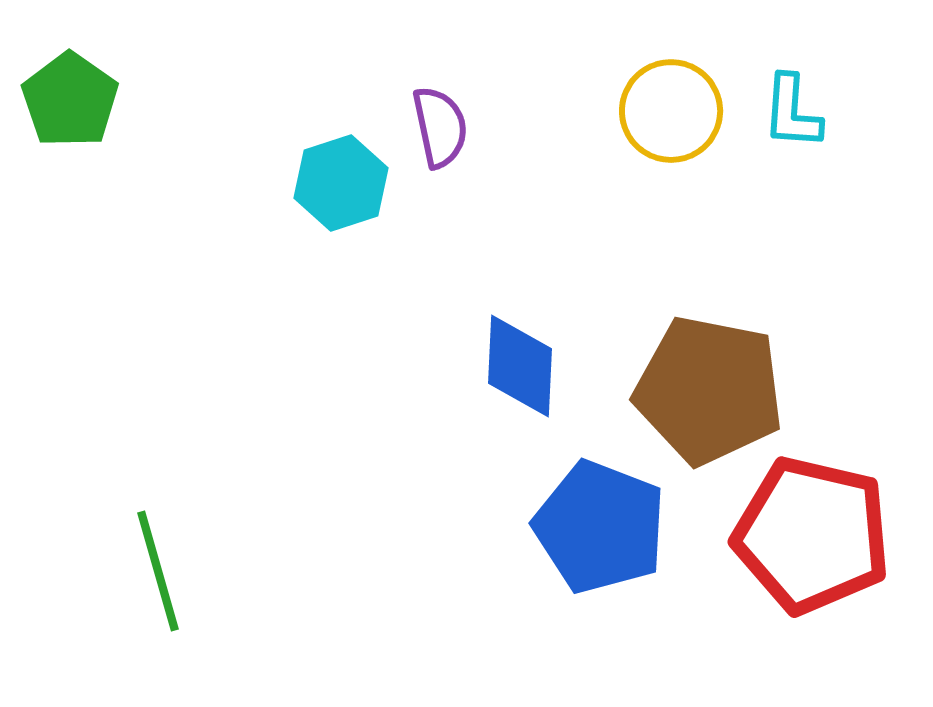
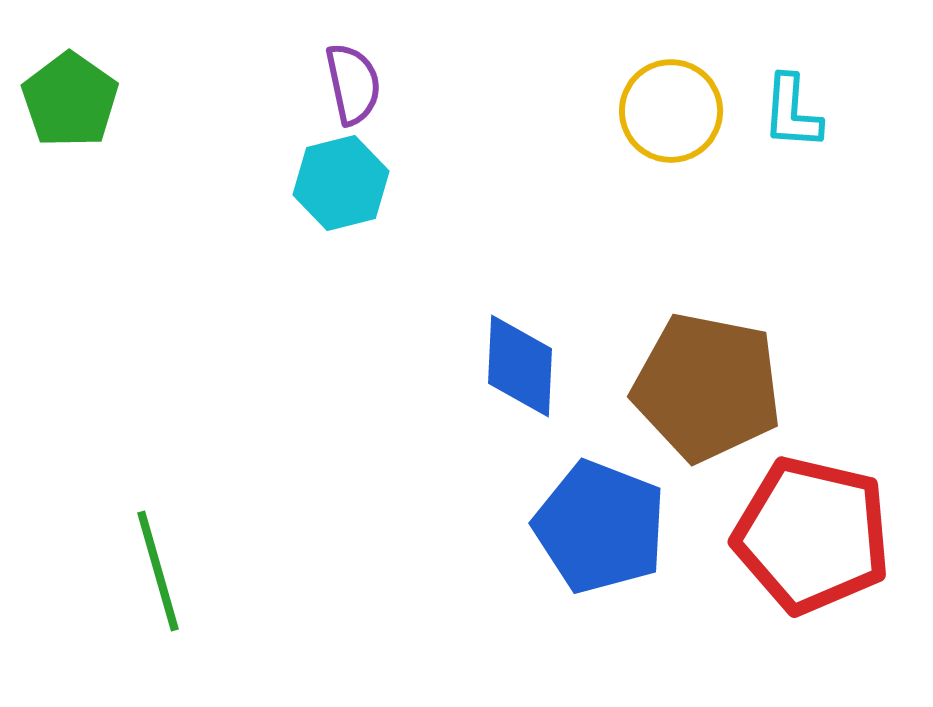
purple semicircle: moved 87 px left, 43 px up
cyan hexagon: rotated 4 degrees clockwise
brown pentagon: moved 2 px left, 3 px up
